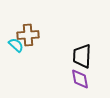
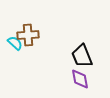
cyan semicircle: moved 1 px left, 2 px up
black trapezoid: rotated 25 degrees counterclockwise
